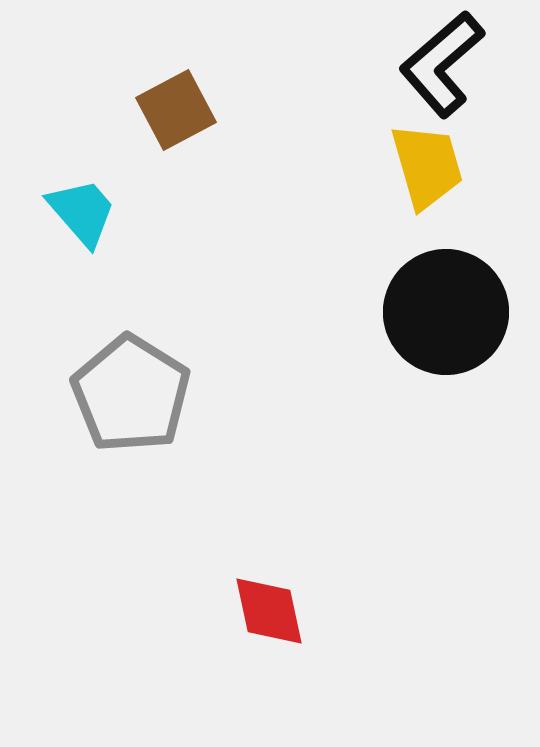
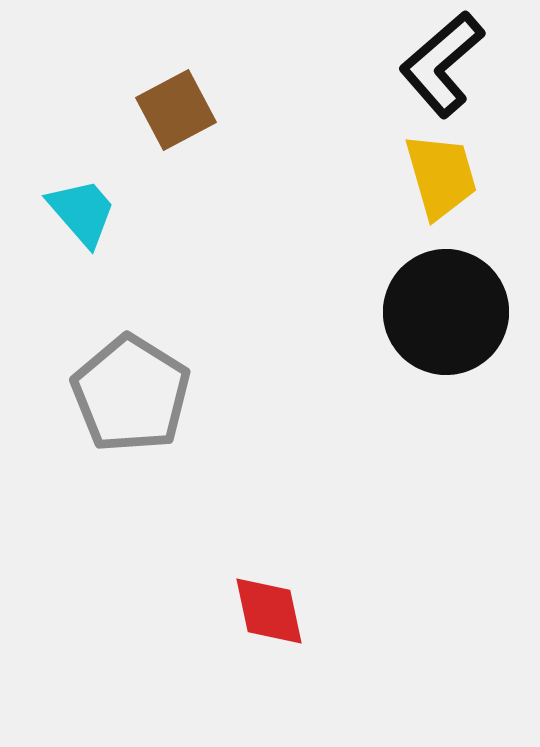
yellow trapezoid: moved 14 px right, 10 px down
